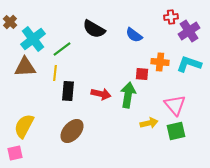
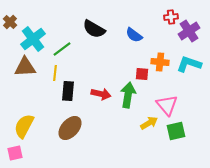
pink triangle: moved 8 px left
yellow arrow: rotated 18 degrees counterclockwise
brown ellipse: moved 2 px left, 3 px up
